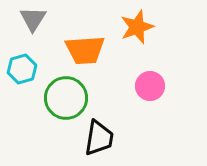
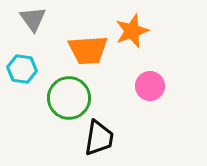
gray triangle: rotated 8 degrees counterclockwise
orange star: moved 5 px left, 4 px down
orange trapezoid: moved 3 px right
cyan hexagon: rotated 24 degrees clockwise
green circle: moved 3 px right
